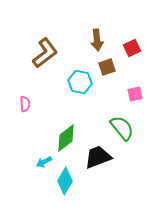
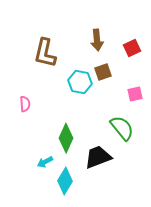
brown L-shape: rotated 140 degrees clockwise
brown square: moved 4 px left, 5 px down
green diamond: rotated 28 degrees counterclockwise
cyan arrow: moved 1 px right
